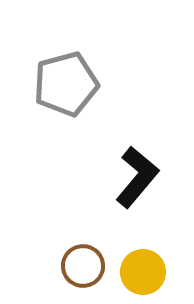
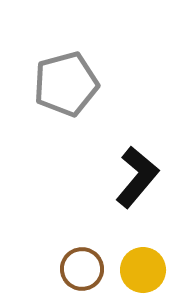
brown circle: moved 1 px left, 3 px down
yellow circle: moved 2 px up
